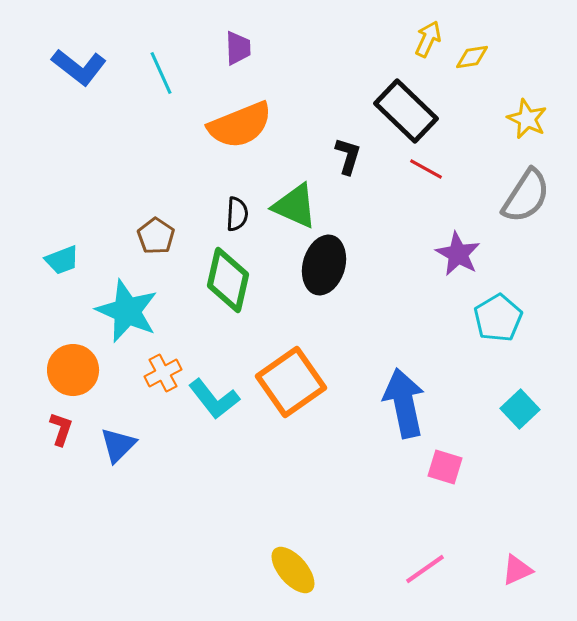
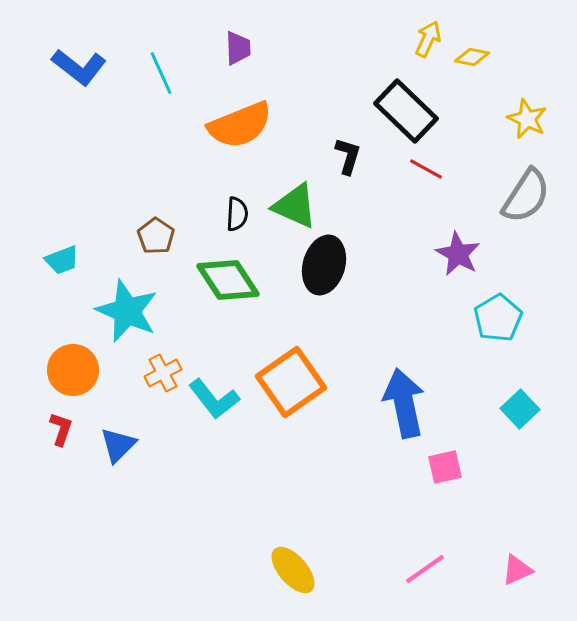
yellow diamond: rotated 20 degrees clockwise
green diamond: rotated 46 degrees counterclockwise
pink square: rotated 30 degrees counterclockwise
